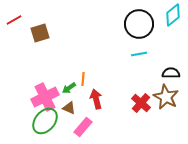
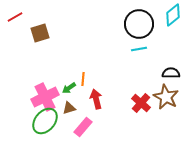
red line: moved 1 px right, 3 px up
cyan line: moved 5 px up
brown triangle: rotated 40 degrees counterclockwise
